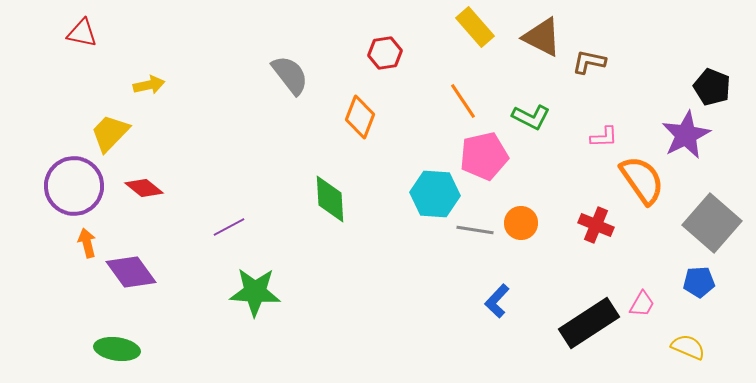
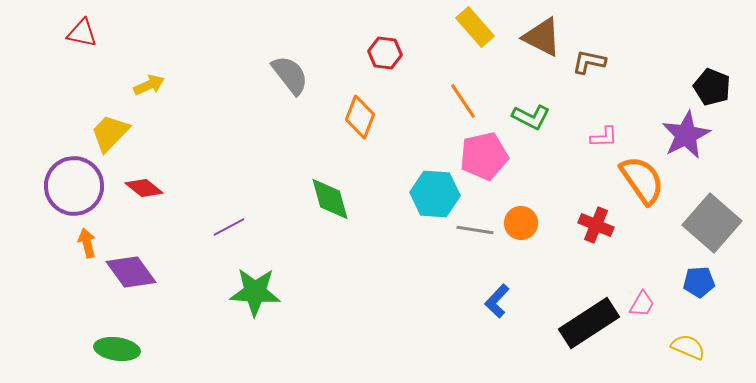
red hexagon: rotated 16 degrees clockwise
yellow arrow: rotated 12 degrees counterclockwise
green diamond: rotated 12 degrees counterclockwise
